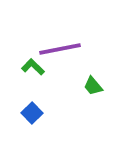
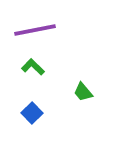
purple line: moved 25 px left, 19 px up
green trapezoid: moved 10 px left, 6 px down
